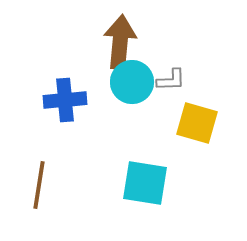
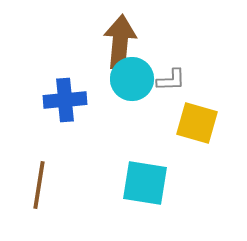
cyan circle: moved 3 px up
